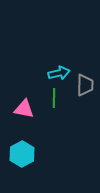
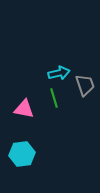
gray trapezoid: rotated 20 degrees counterclockwise
green line: rotated 18 degrees counterclockwise
cyan hexagon: rotated 20 degrees clockwise
